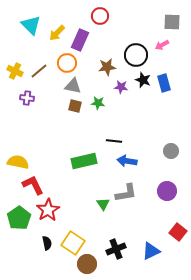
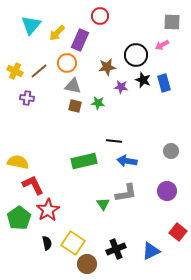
cyan triangle: rotated 25 degrees clockwise
